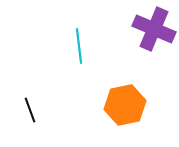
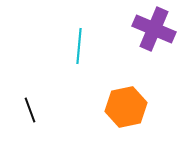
cyan line: rotated 12 degrees clockwise
orange hexagon: moved 1 px right, 2 px down
